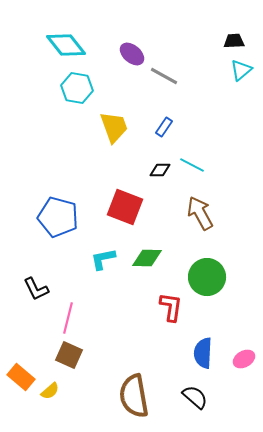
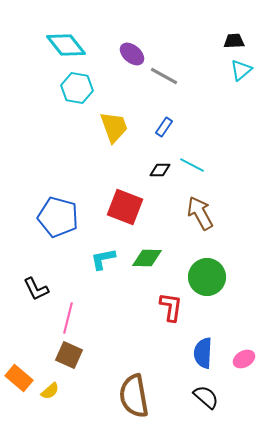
orange rectangle: moved 2 px left, 1 px down
black semicircle: moved 11 px right
